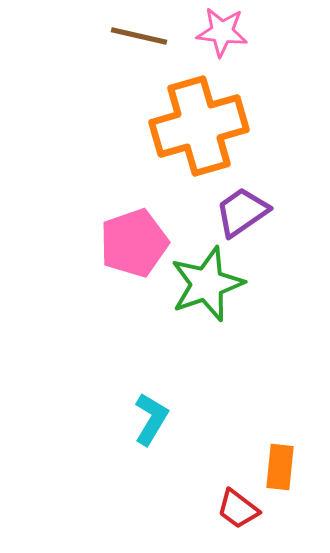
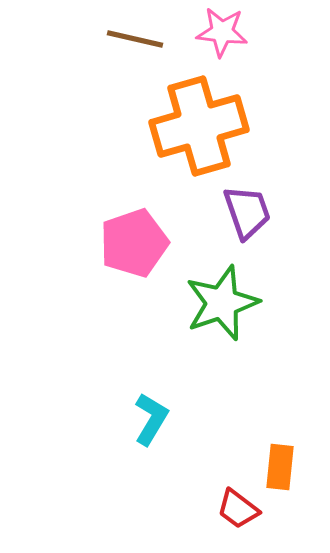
brown line: moved 4 px left, 3 px down
purple trapezoid: moved 5 px right; rotated 106 degrees clockwise
green star: moved 15 px right, 19 px down
